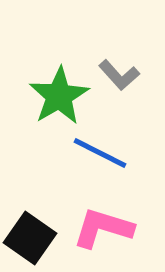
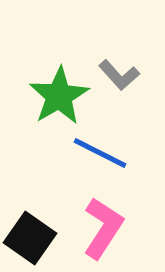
pink L-shape: rotated 106 degrees clockwise
